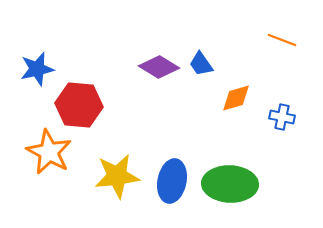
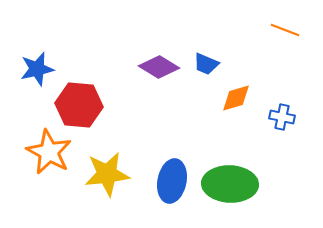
orange line: moved 3 px right, 10 px up
blue trapezoid: moved 5 px right; rotated 32 degrees counterclockwise
yellow star: moved 10 px left, 2 px up
